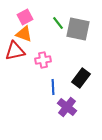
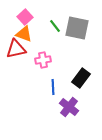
pink square: rotated 14 degrees counterclockwise
green line: moved 3 px left, 3 px down
gray square: moved 1 px left, 1 px up
red triangle: moved 1 px right, 2 px up
purple cross: moved 2 px right
